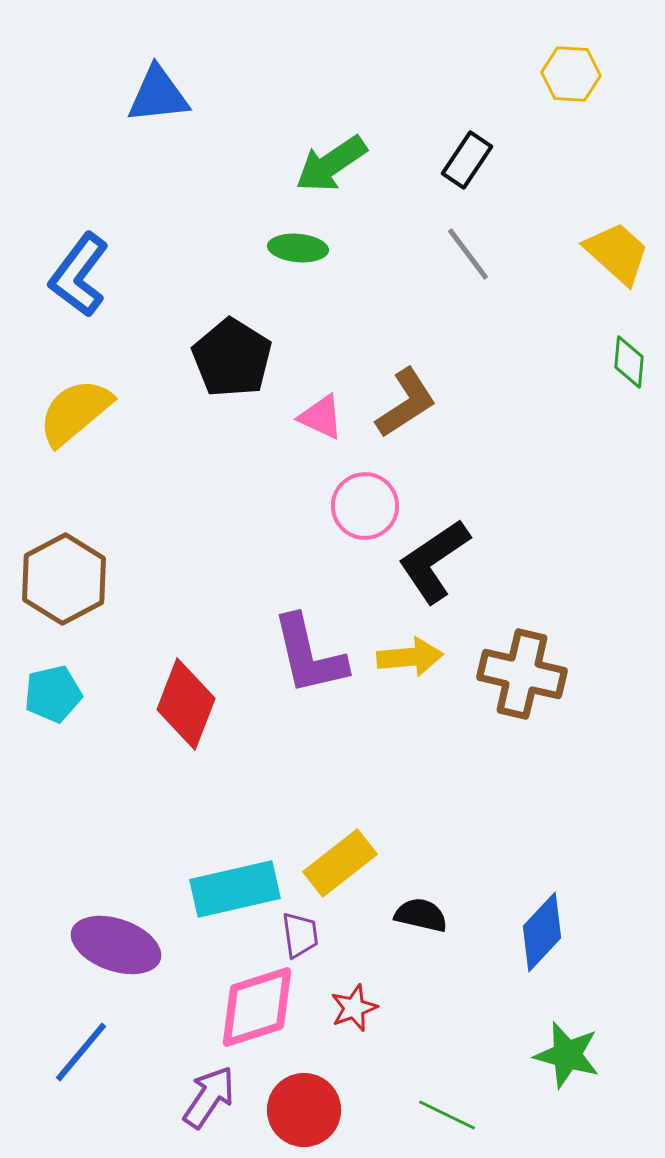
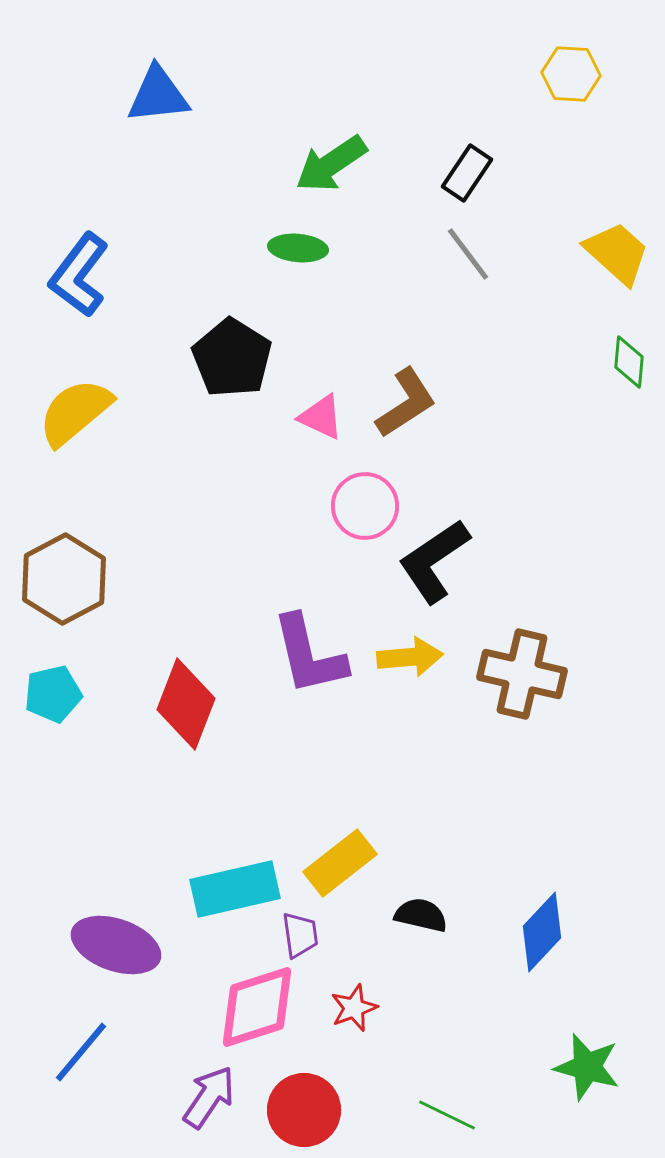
black rectangle: moved 13 px down
green star: moved 20 px right, 12 px down
